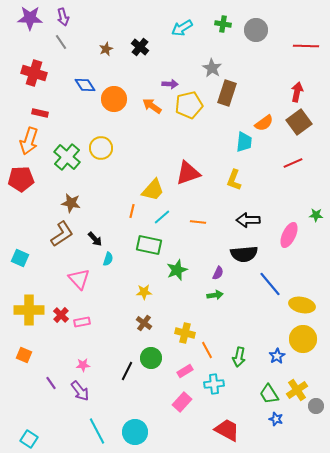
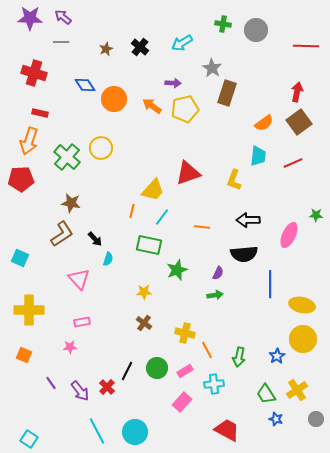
purple arrow at (63, 17): rotated 144 degrees clockwise
cyan arrow at (182, 28): moved 15 px down
gray line at (61, 42): rotated 56 degrees counterclockwise
purple arrow at (170, 84): moved 3 px right, 1 px up
yellow pentagon at (189, 105): moved 4 px left, 4 px down
cyan trapezoid at (244, 142): moved 14 px right, 14 px down
cyan line at (162, 217): rotated 12 degrees counterclockwise
orange line at (198, 222): moved 4 px right, 5 px down
blue line at (270, 284): rotated 40 degrees clockwise
red cross at (61, 315): moved 46 px right, 72 px down
green circle at (151, 358): moved 6 px right, 10 px down
pink star at (83, 365): moved 13 px left, 18 px up
green trapezoid at (269, 394): moved 3 px left
gray circle at (316, 406): moved 13 px down
